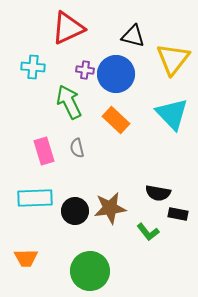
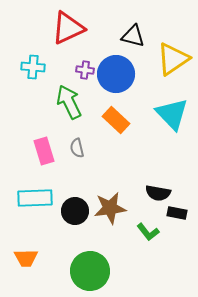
yellow triangle: rotated 18 degrees clockwise
black rectangle: moved 1 px left, 1 px up
